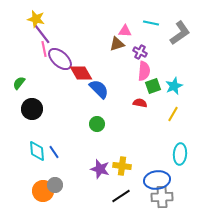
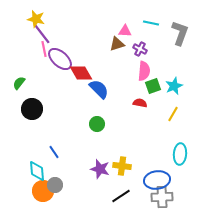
gray L-shape: rotated 35 degrees counterclockwise
purple cross: moved 3 px up
cyan diamond: moved 20 px down
